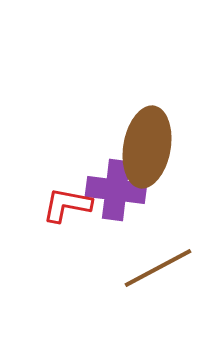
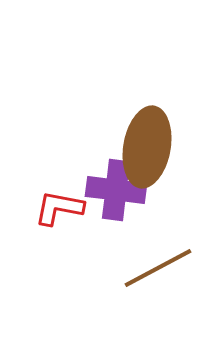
red L-shape: moved 8 px left, 3 px down
